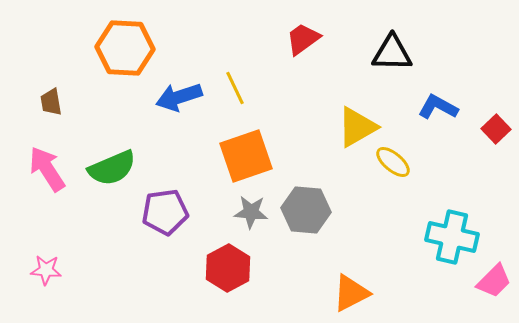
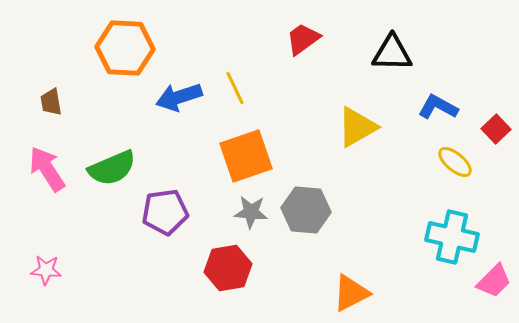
yellow ellipse: moved 62 px right
red hexagon: rotated 18 degrees clockwise
